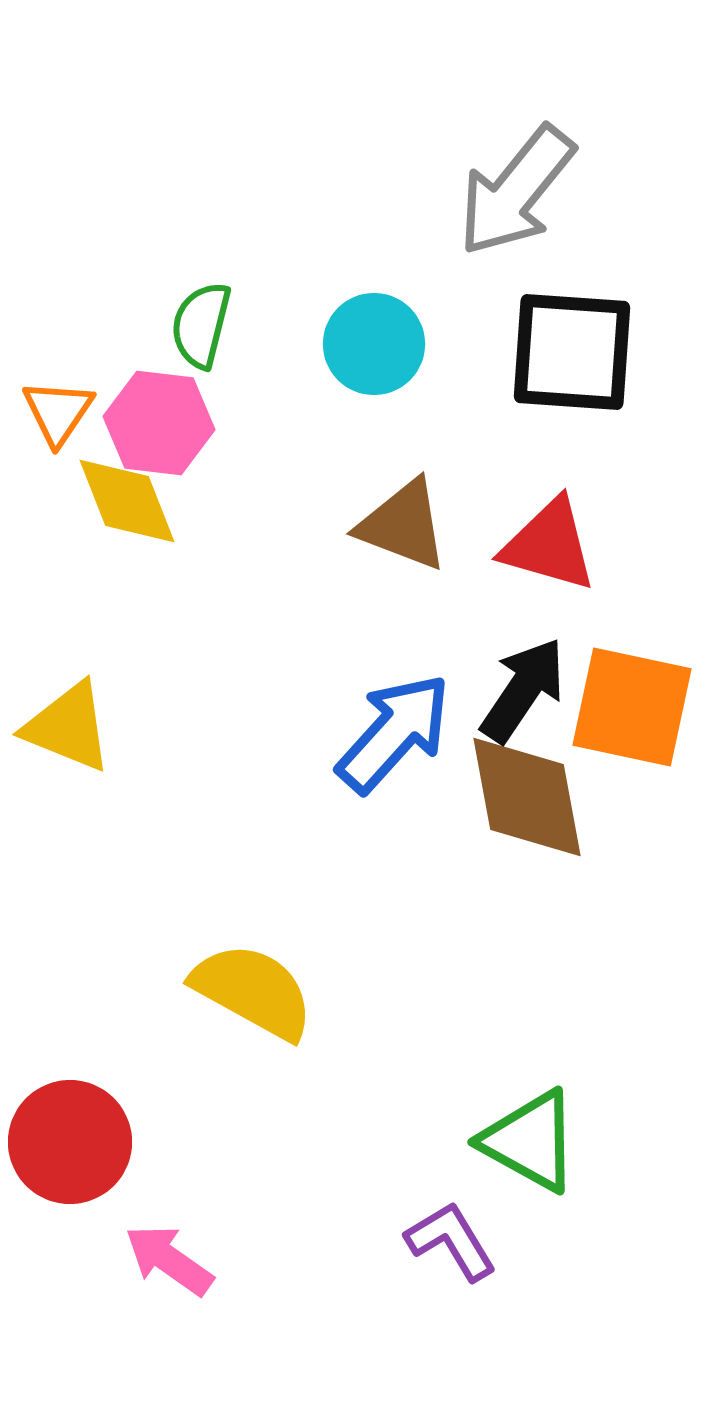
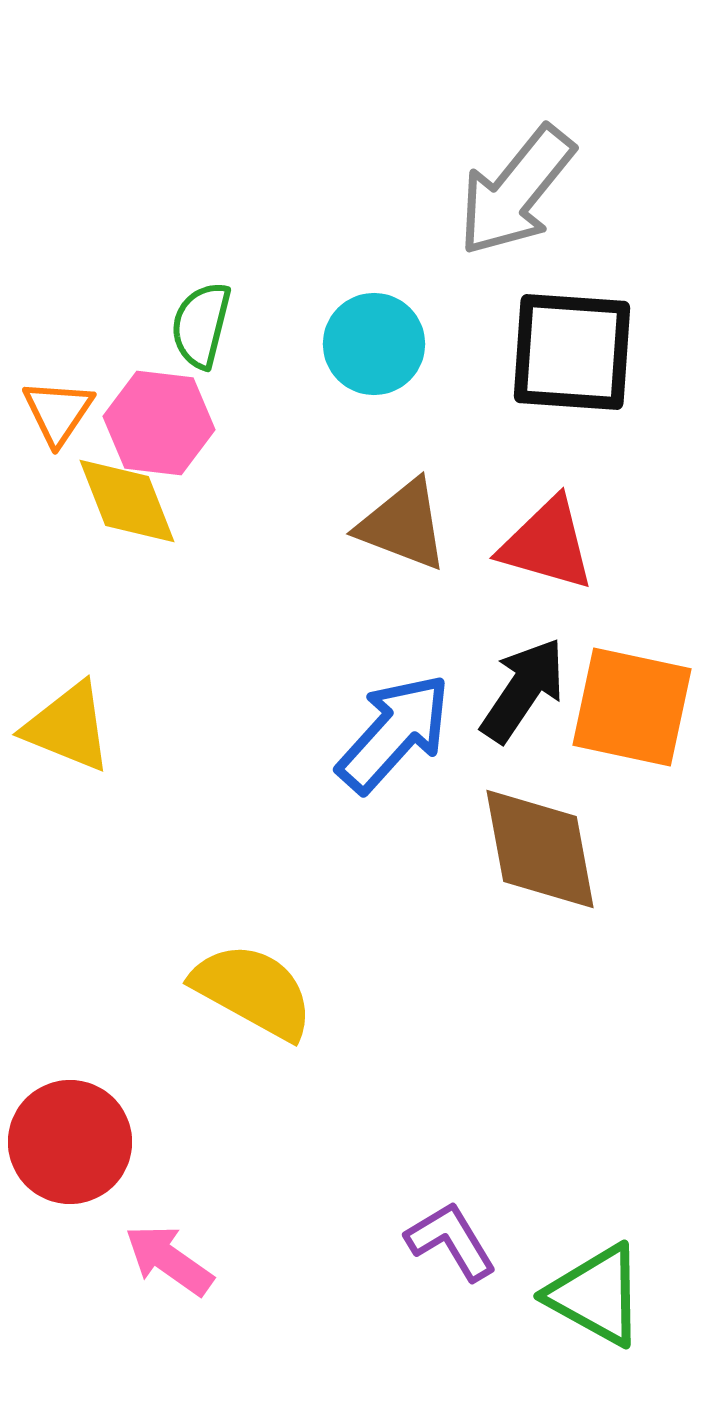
red triangle: moved 2 px left, 1 px up
brown diamond: moved 13 px right, 52 px down
green triangle: moved 66 px right, 154 px down
